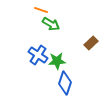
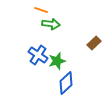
green arrow: rotated 24 degrees counterclockwise
brown rectangle: moved 3 px right
green star: rotated 12 degrees counterclockwise
blue diamond: moved 1 px right; rotated 30 degrees clockwise
